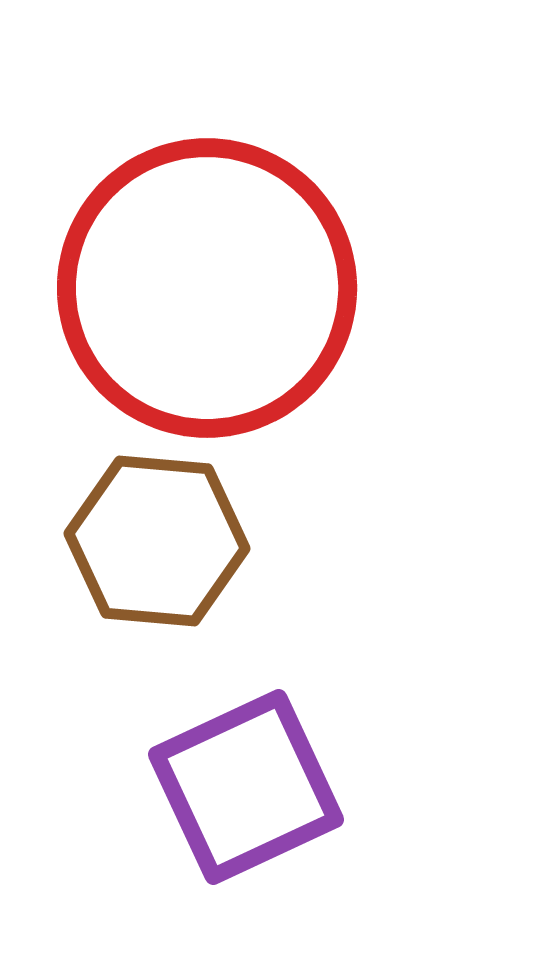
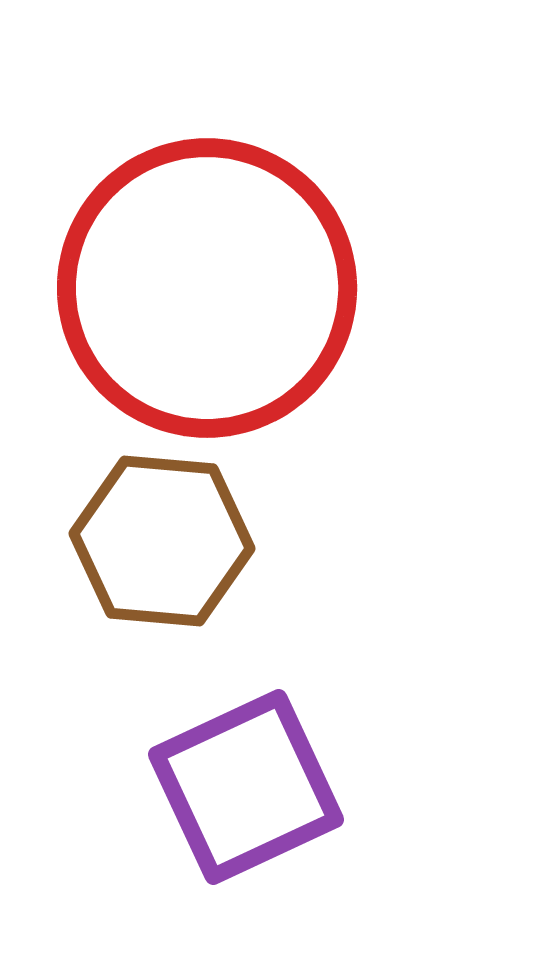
brown hexagon: moved 5 px right
